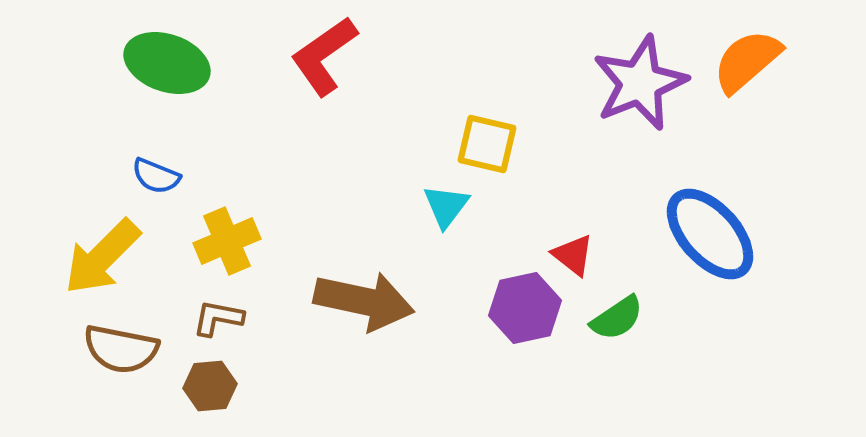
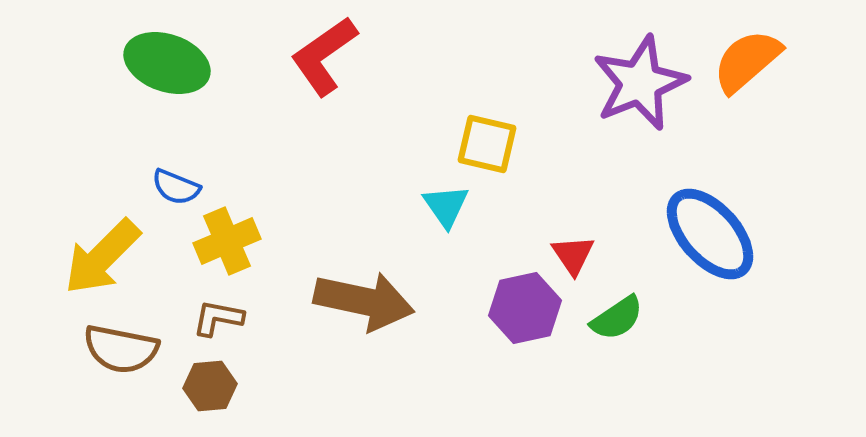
blue semicircle: moved 20 px right, 11 px down
cyan triangle: rotated 12 degrees counterclockwise
red triangle: rotated 18 degrees clockwise
